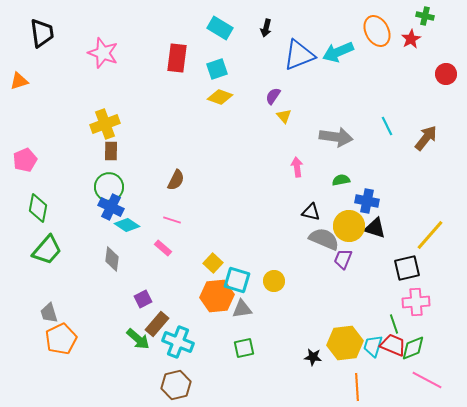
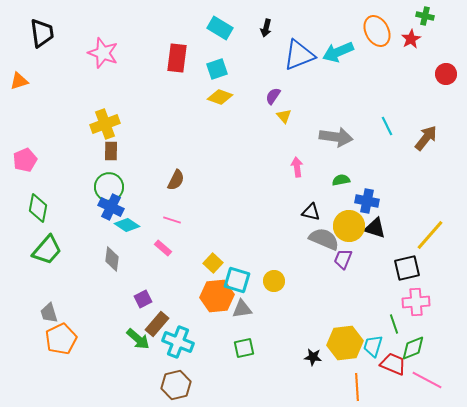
red trapezoid at (393, 345): moved 19 px down
